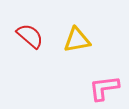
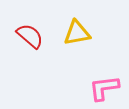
yellow triangle: moved 7 px up
